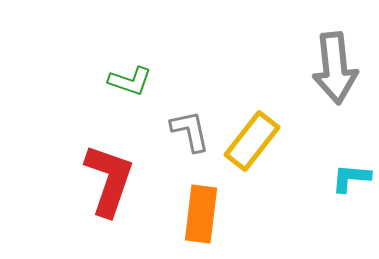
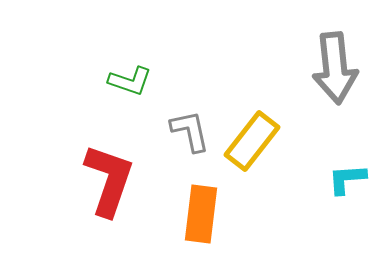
cyan L-shape: moved 4 px left, 1 px down; rotated 9 degrees counterclockwise
